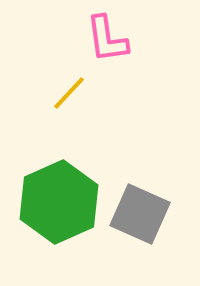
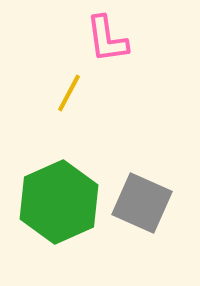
yellow line: rotated 15 degrees counterclockwise
gray square: moved 2 px right, 11 px up
